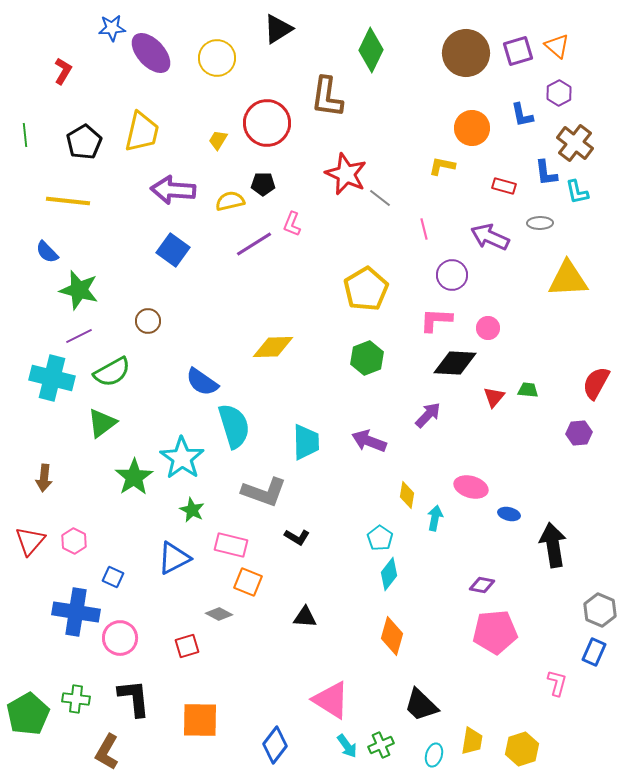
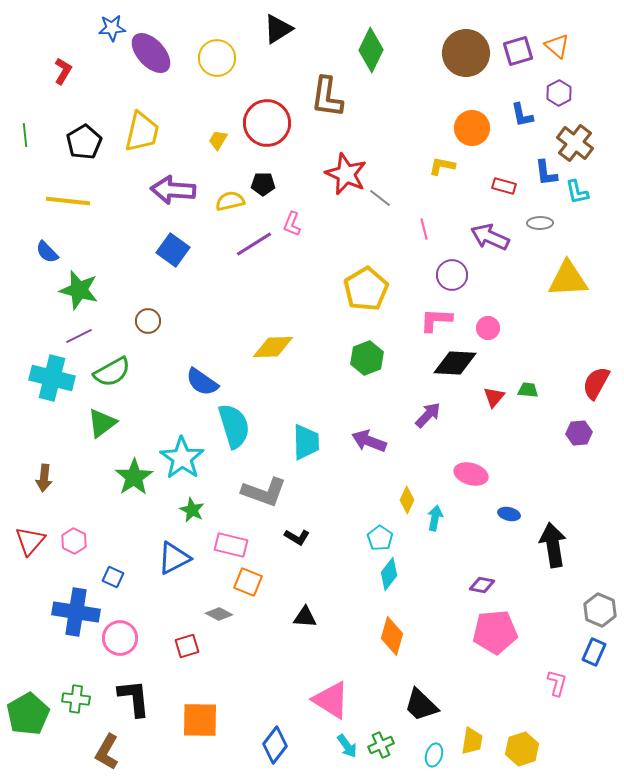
pink ellipse at (471, 487): moved 13 px up
yellow diamond at (407, 495): moved 5 px down; rotated 16 degrees clockwise
